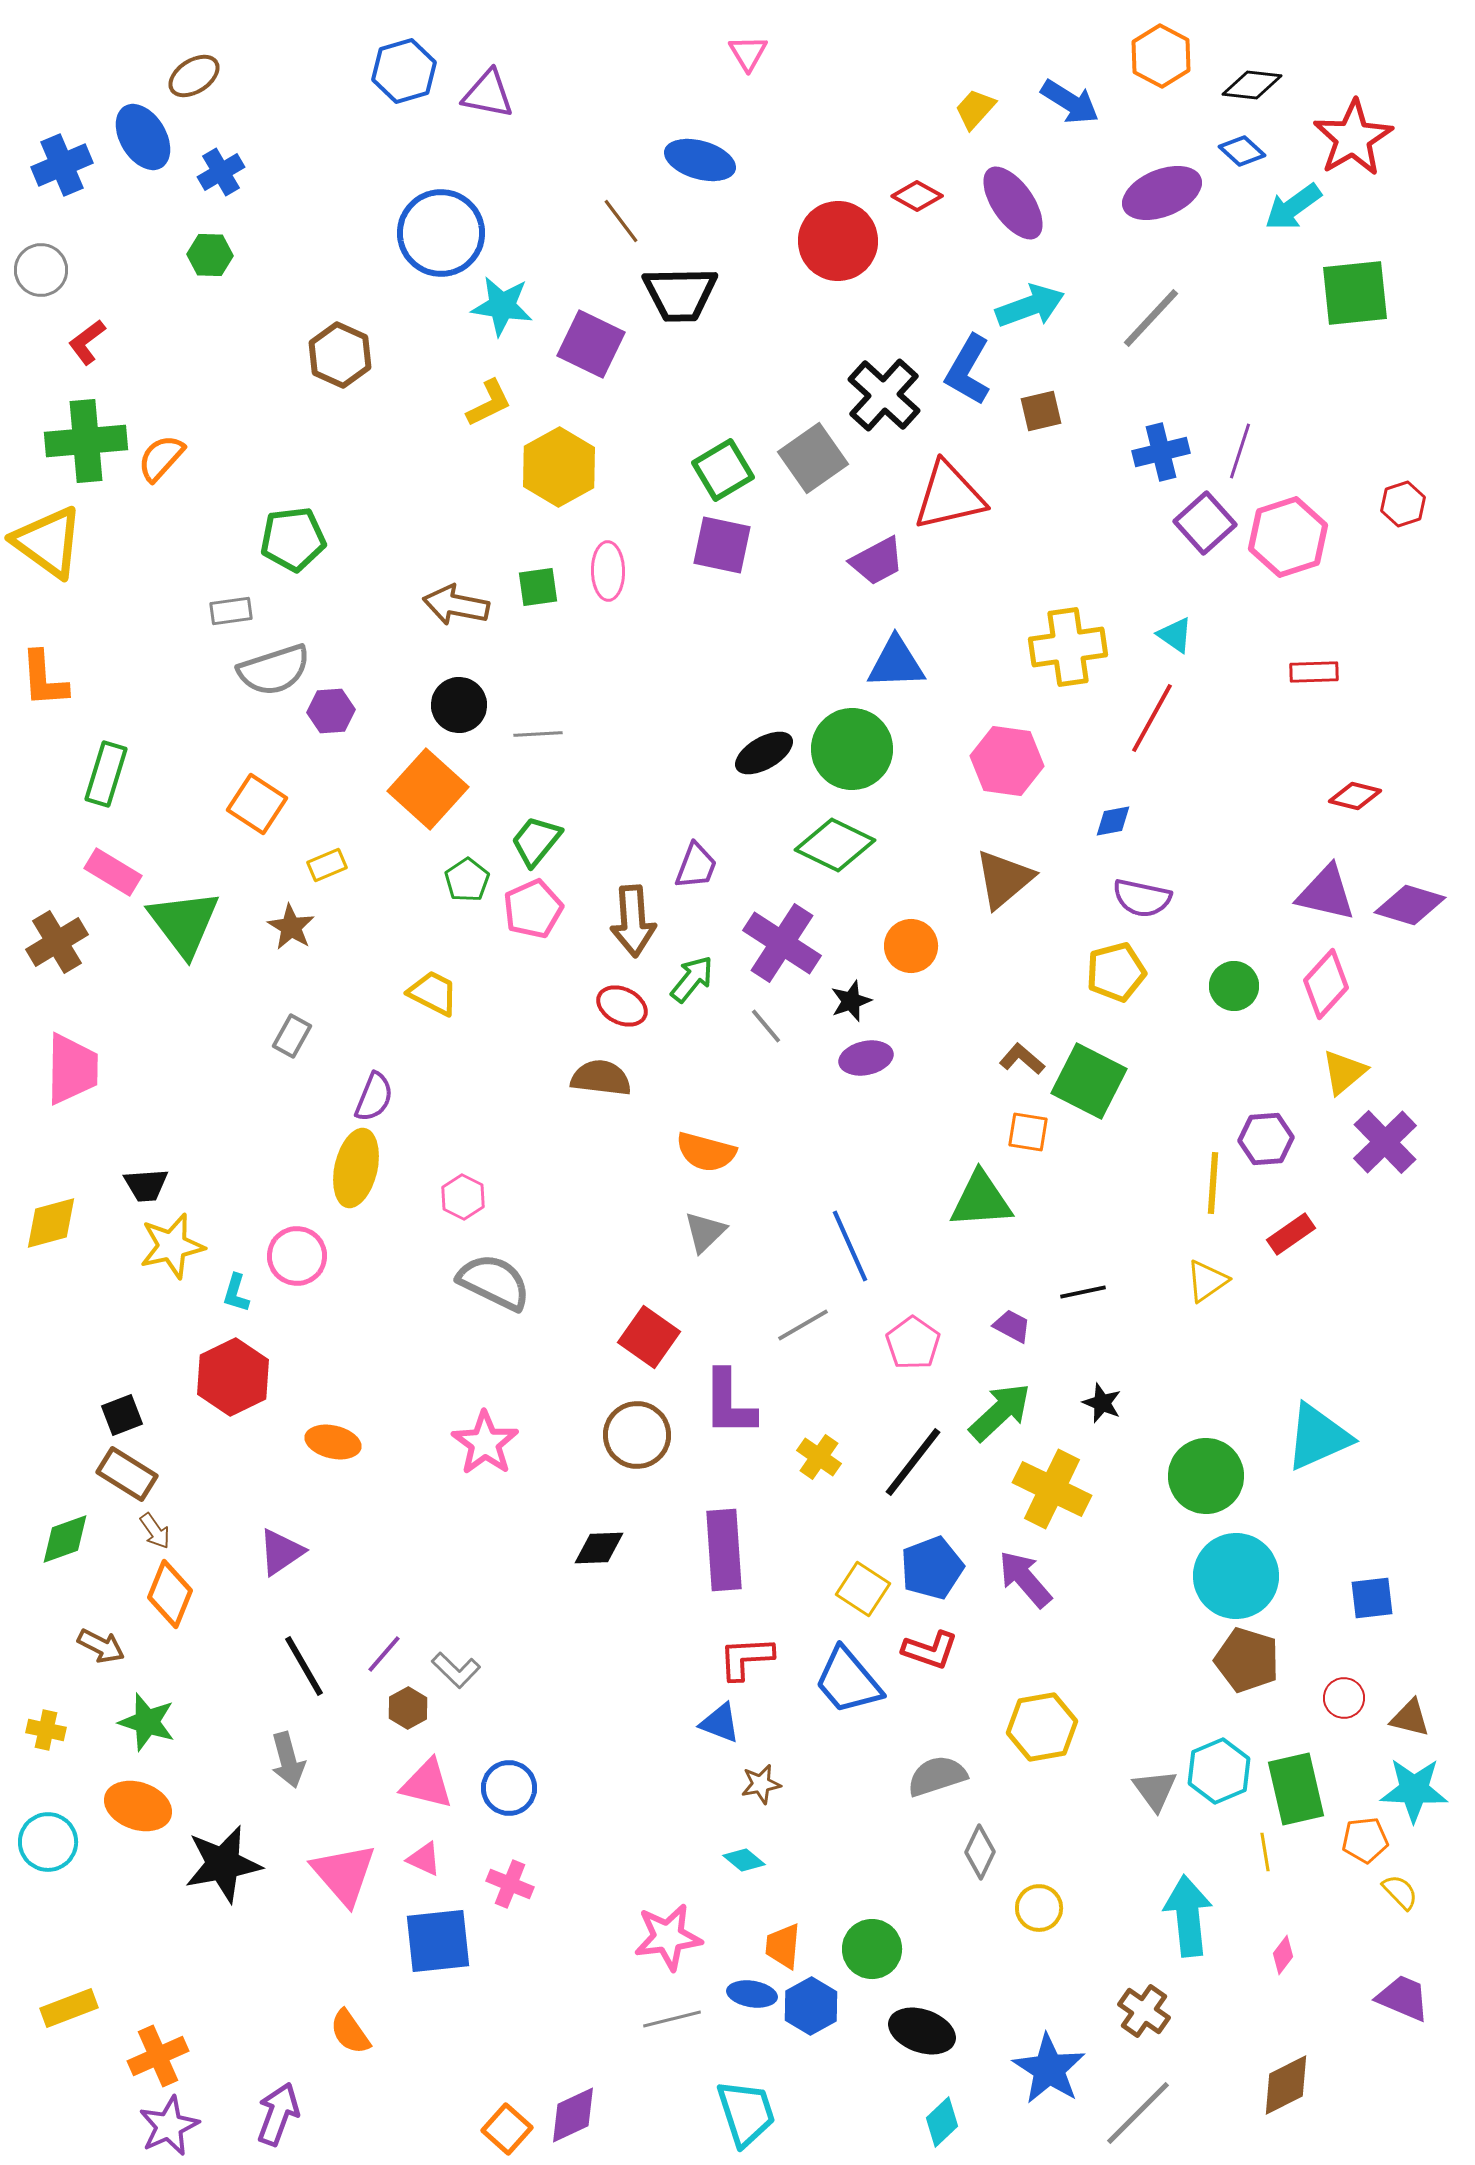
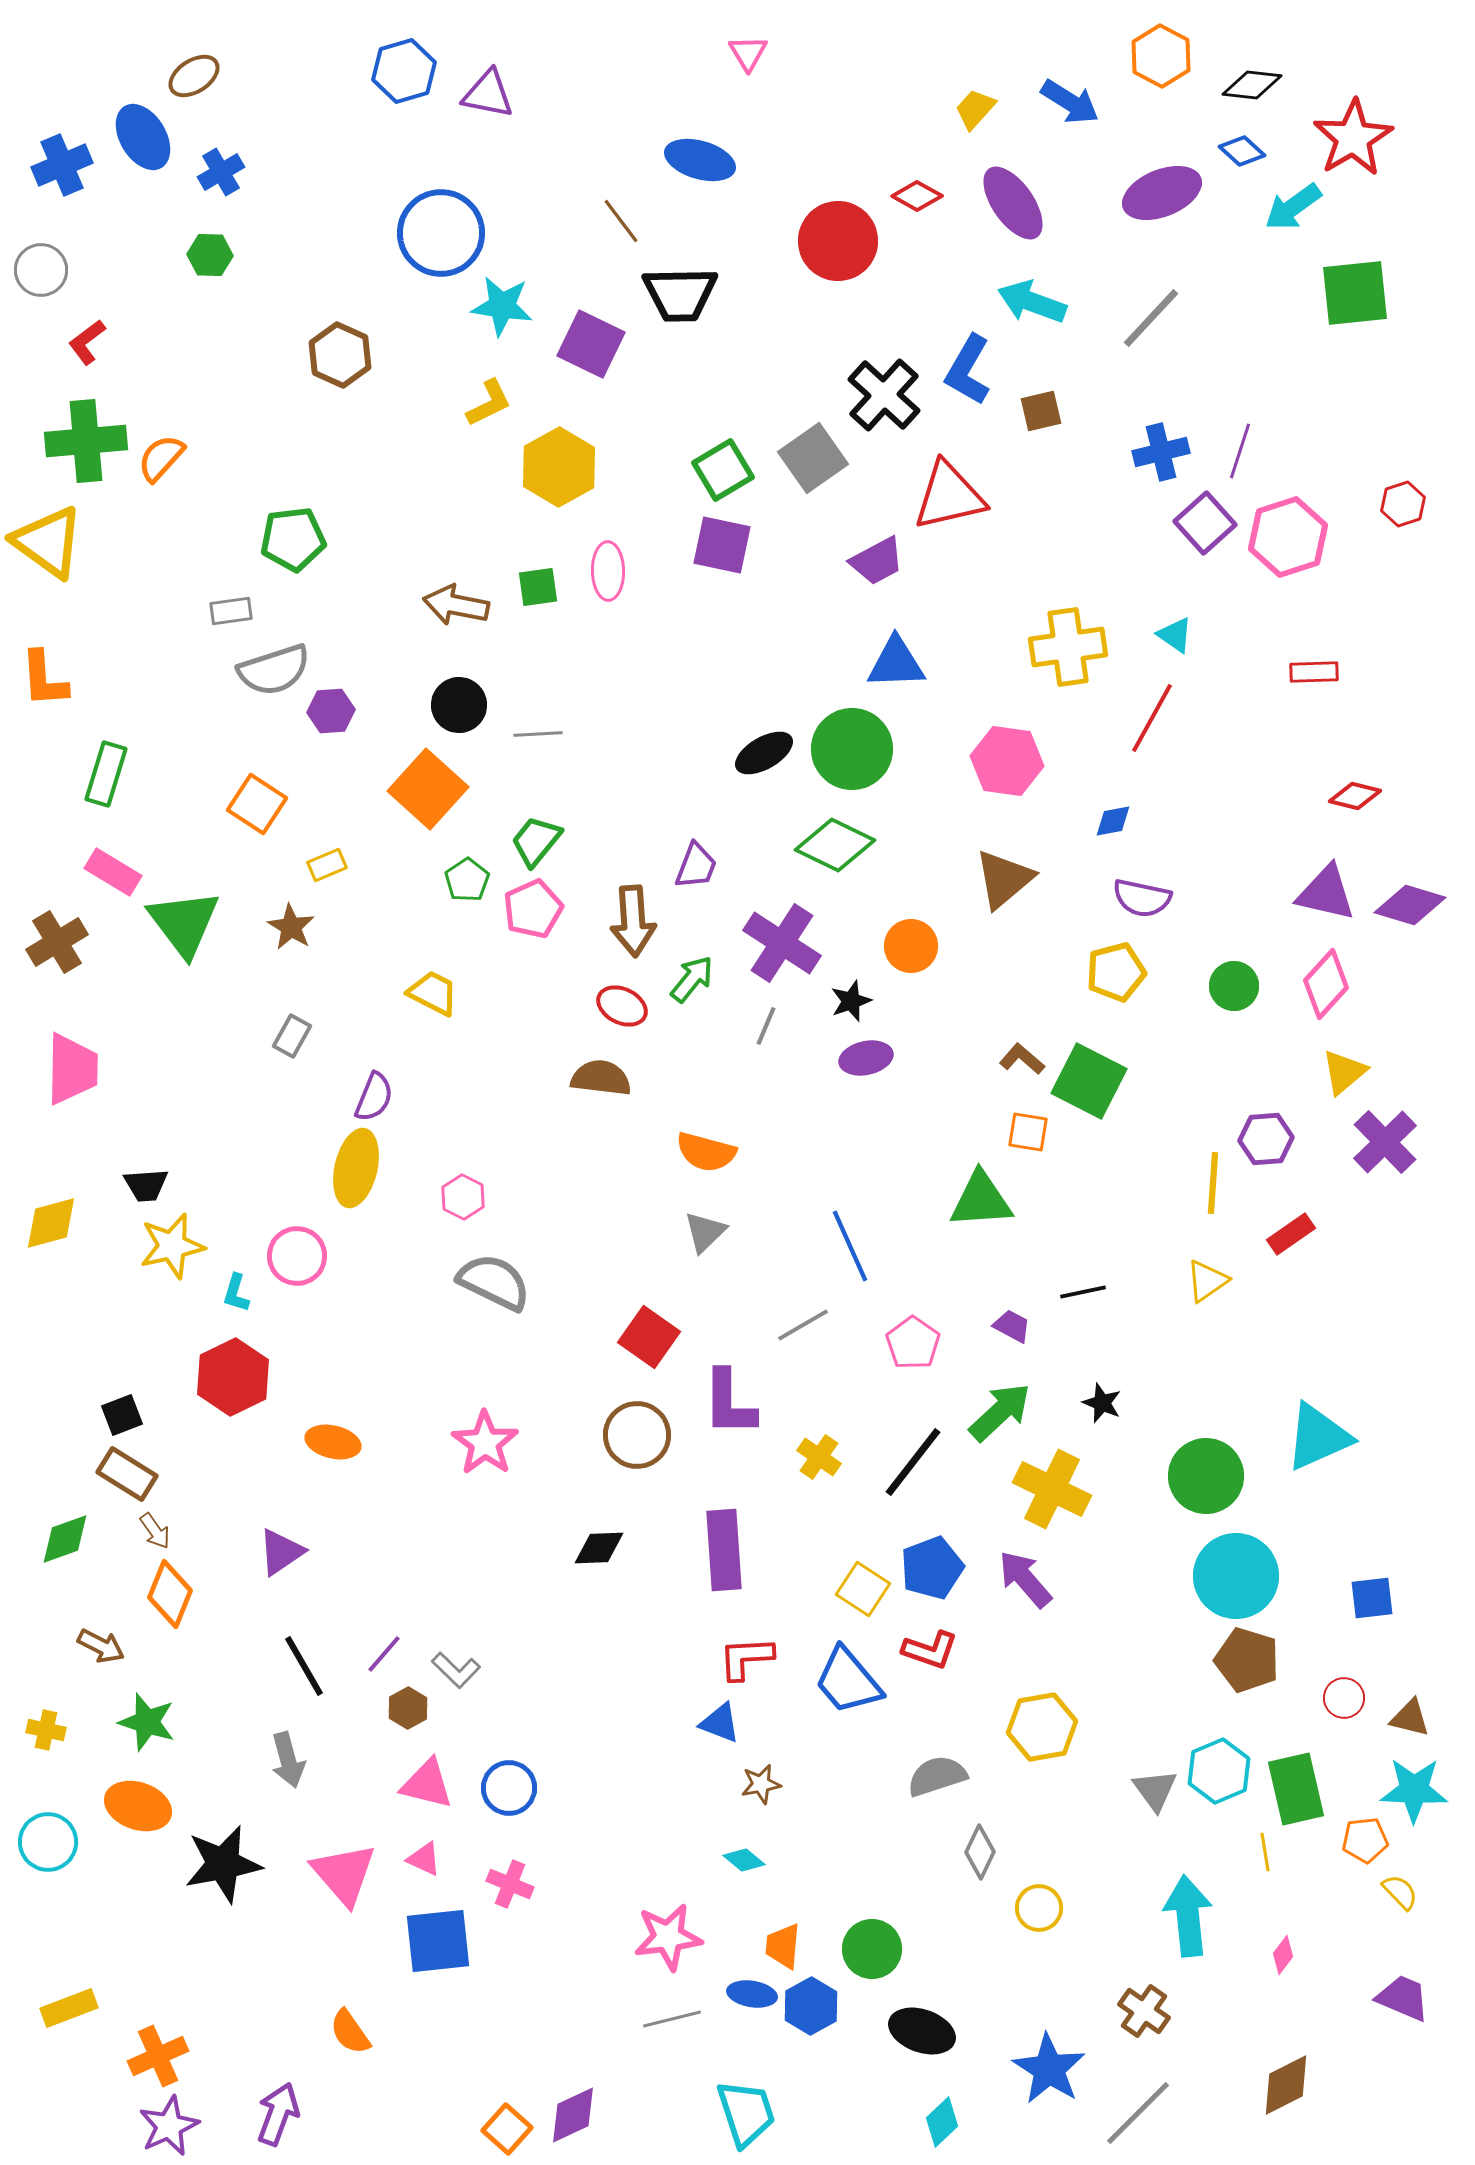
cyan arrow at (1030, 306): moved 2 px right, 4 px up; rotated 140 degrees counterclockwise
gray line at (766, 1026): rotated 63 degrees clockwise
